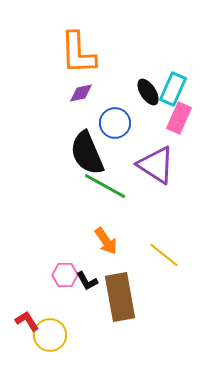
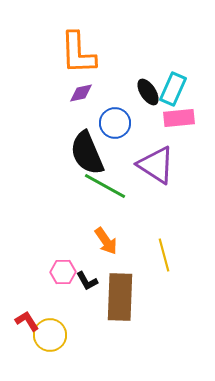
pink rectangle: rotated 60 degrees clockwise
yellow line: rotated 36 degrees clockwise
pink hexagon: moved 2 px left, 3 px up
brown rectangle: rotated 12 degrees clockwise
